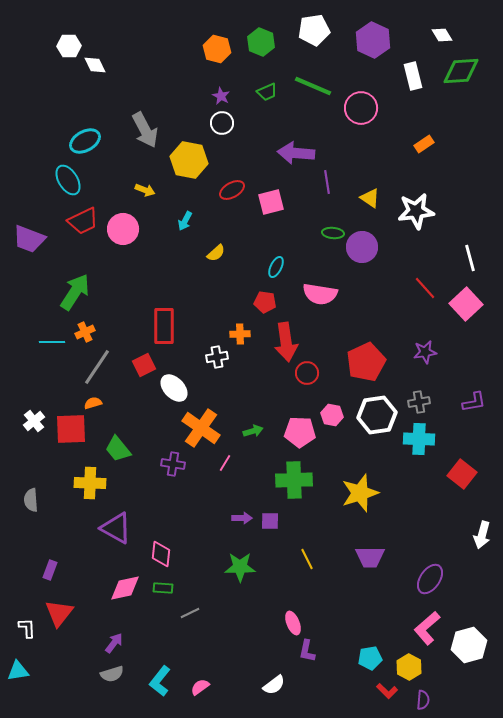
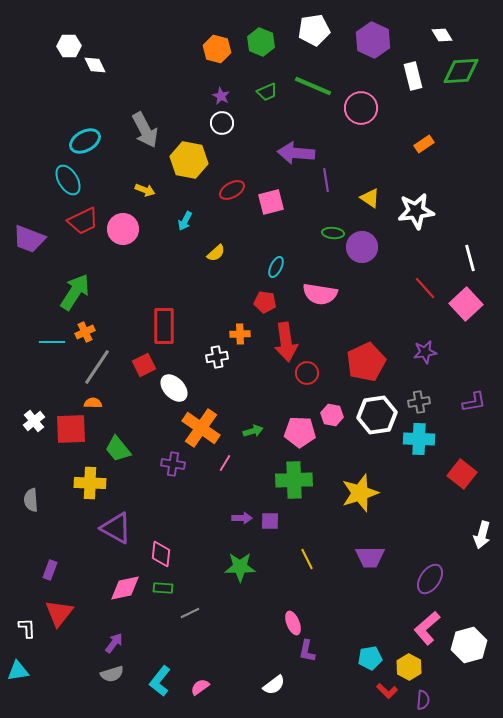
purple line at (327, 182): moved 1 px left, 2 px up
orange semicircle at (93, 403): rotated 18 degrees clockwise
